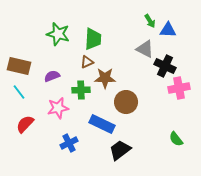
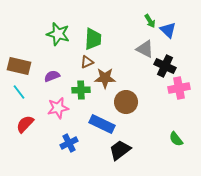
blue triangle: rotated 42 degrees clockwise
